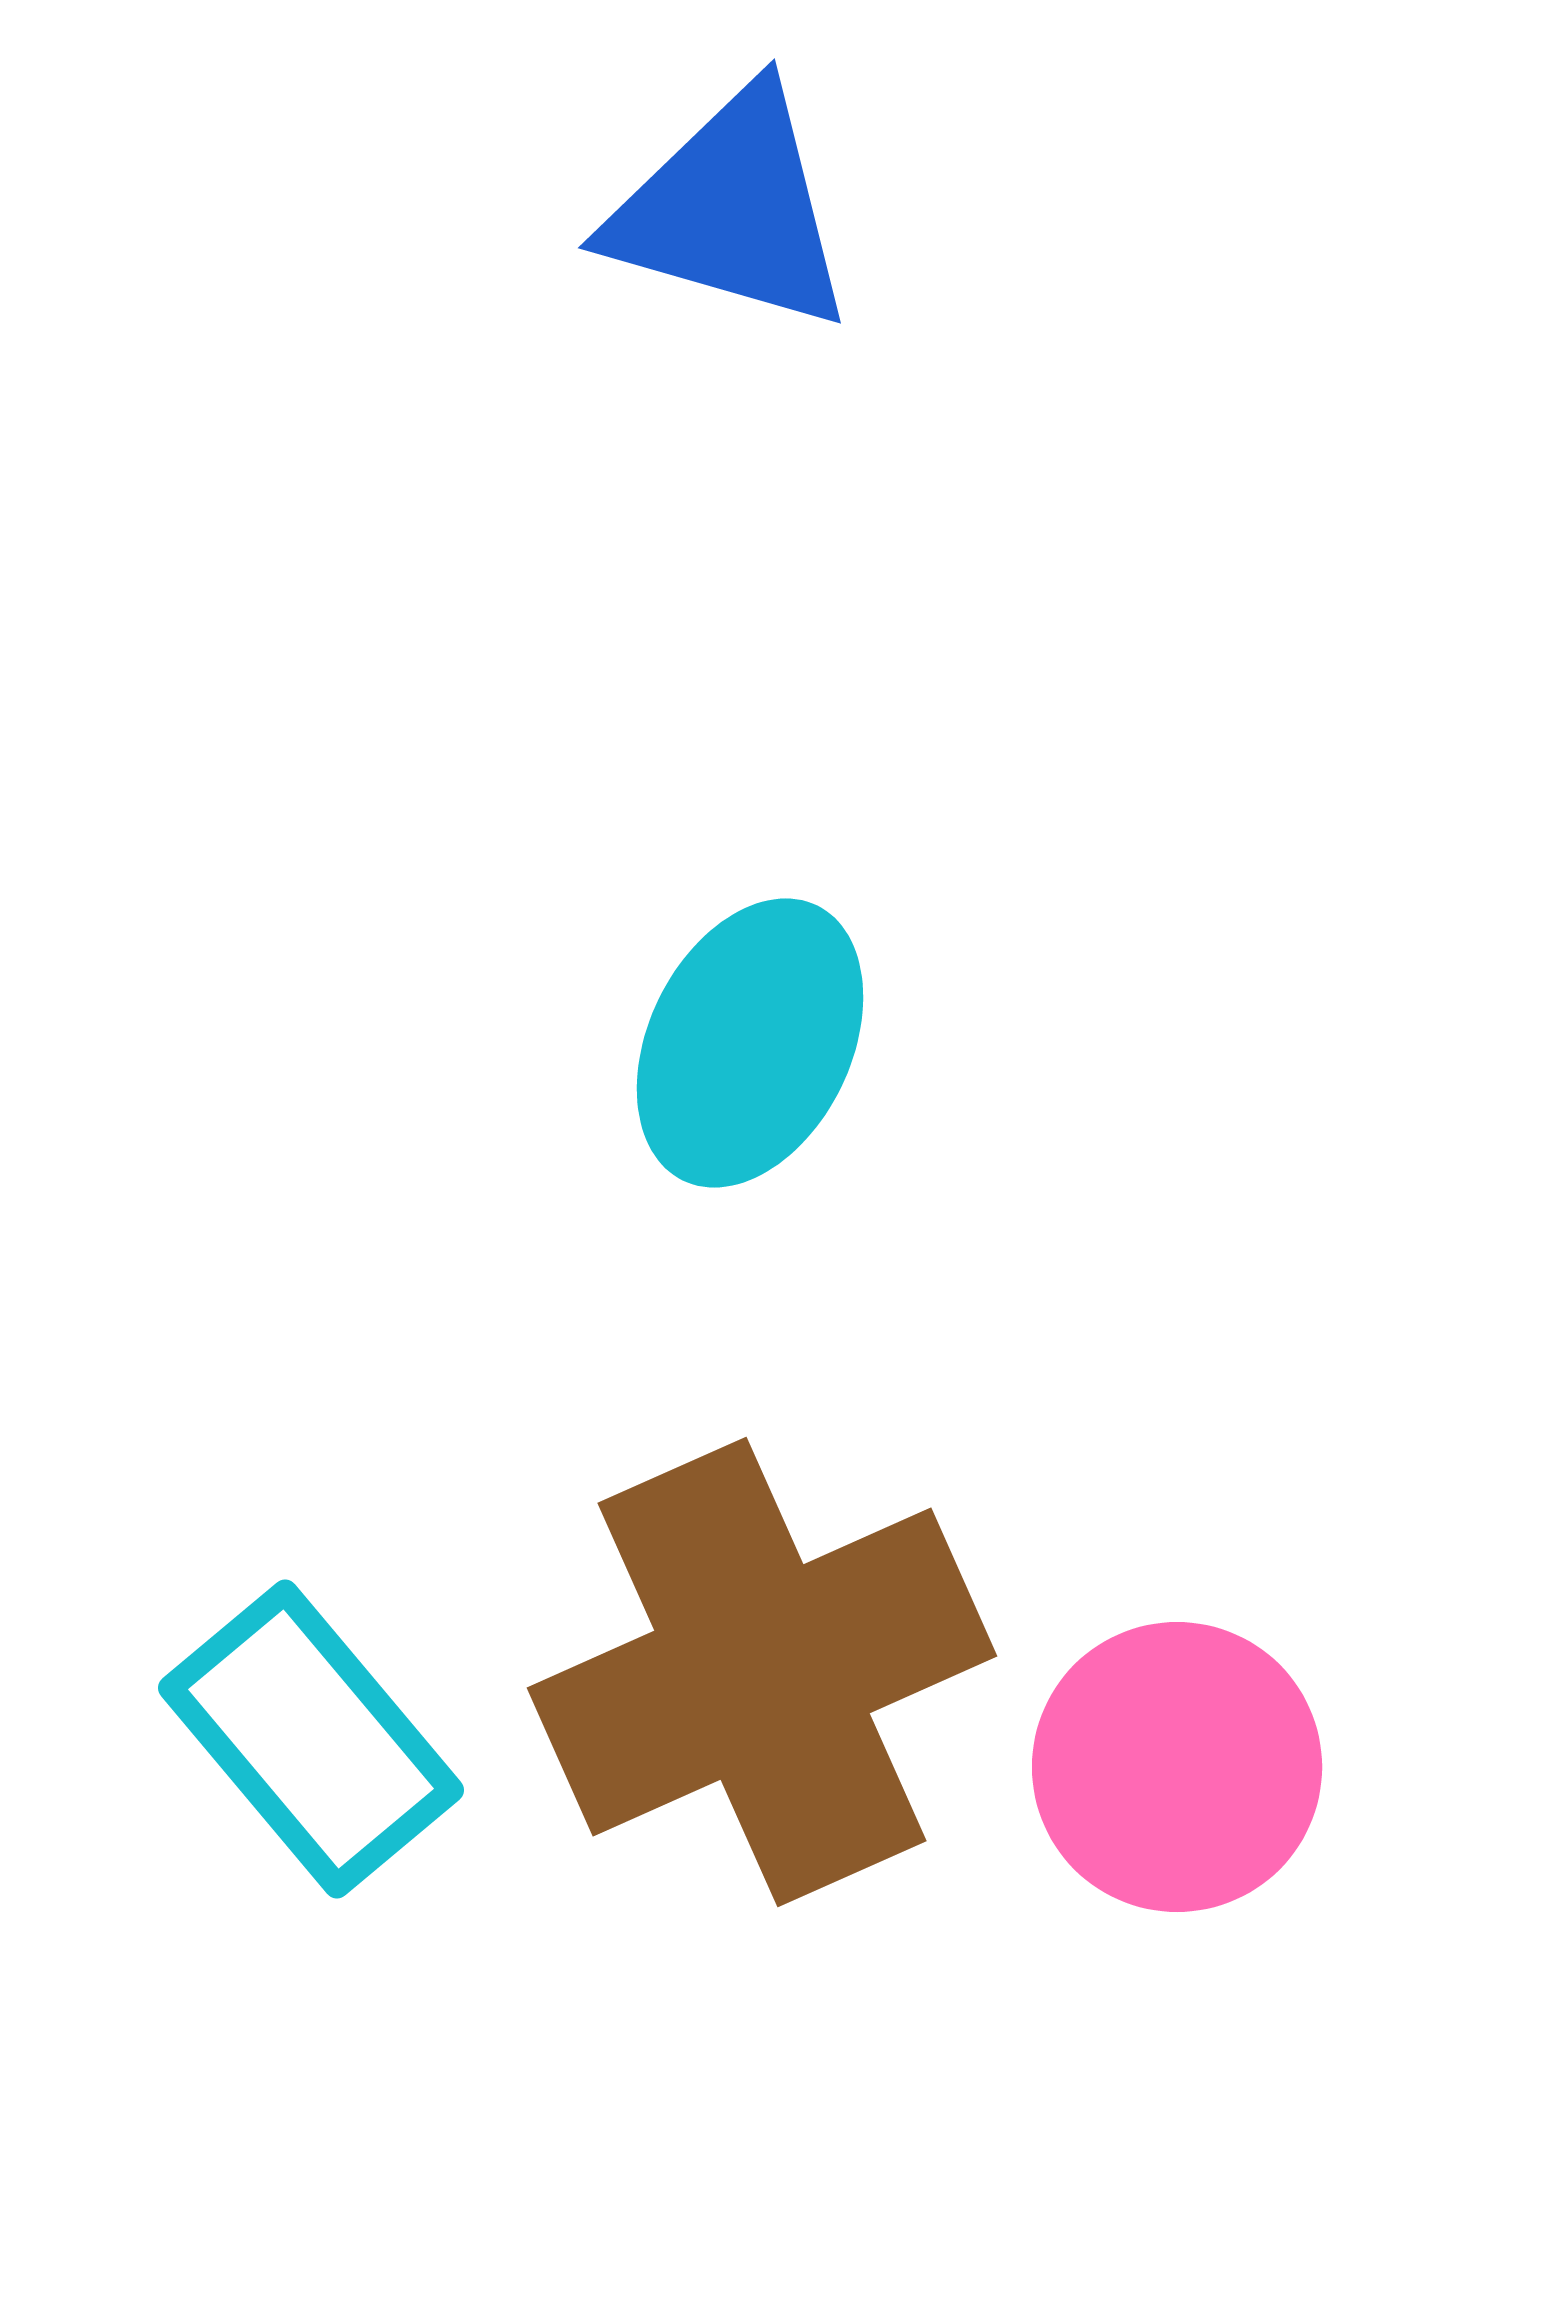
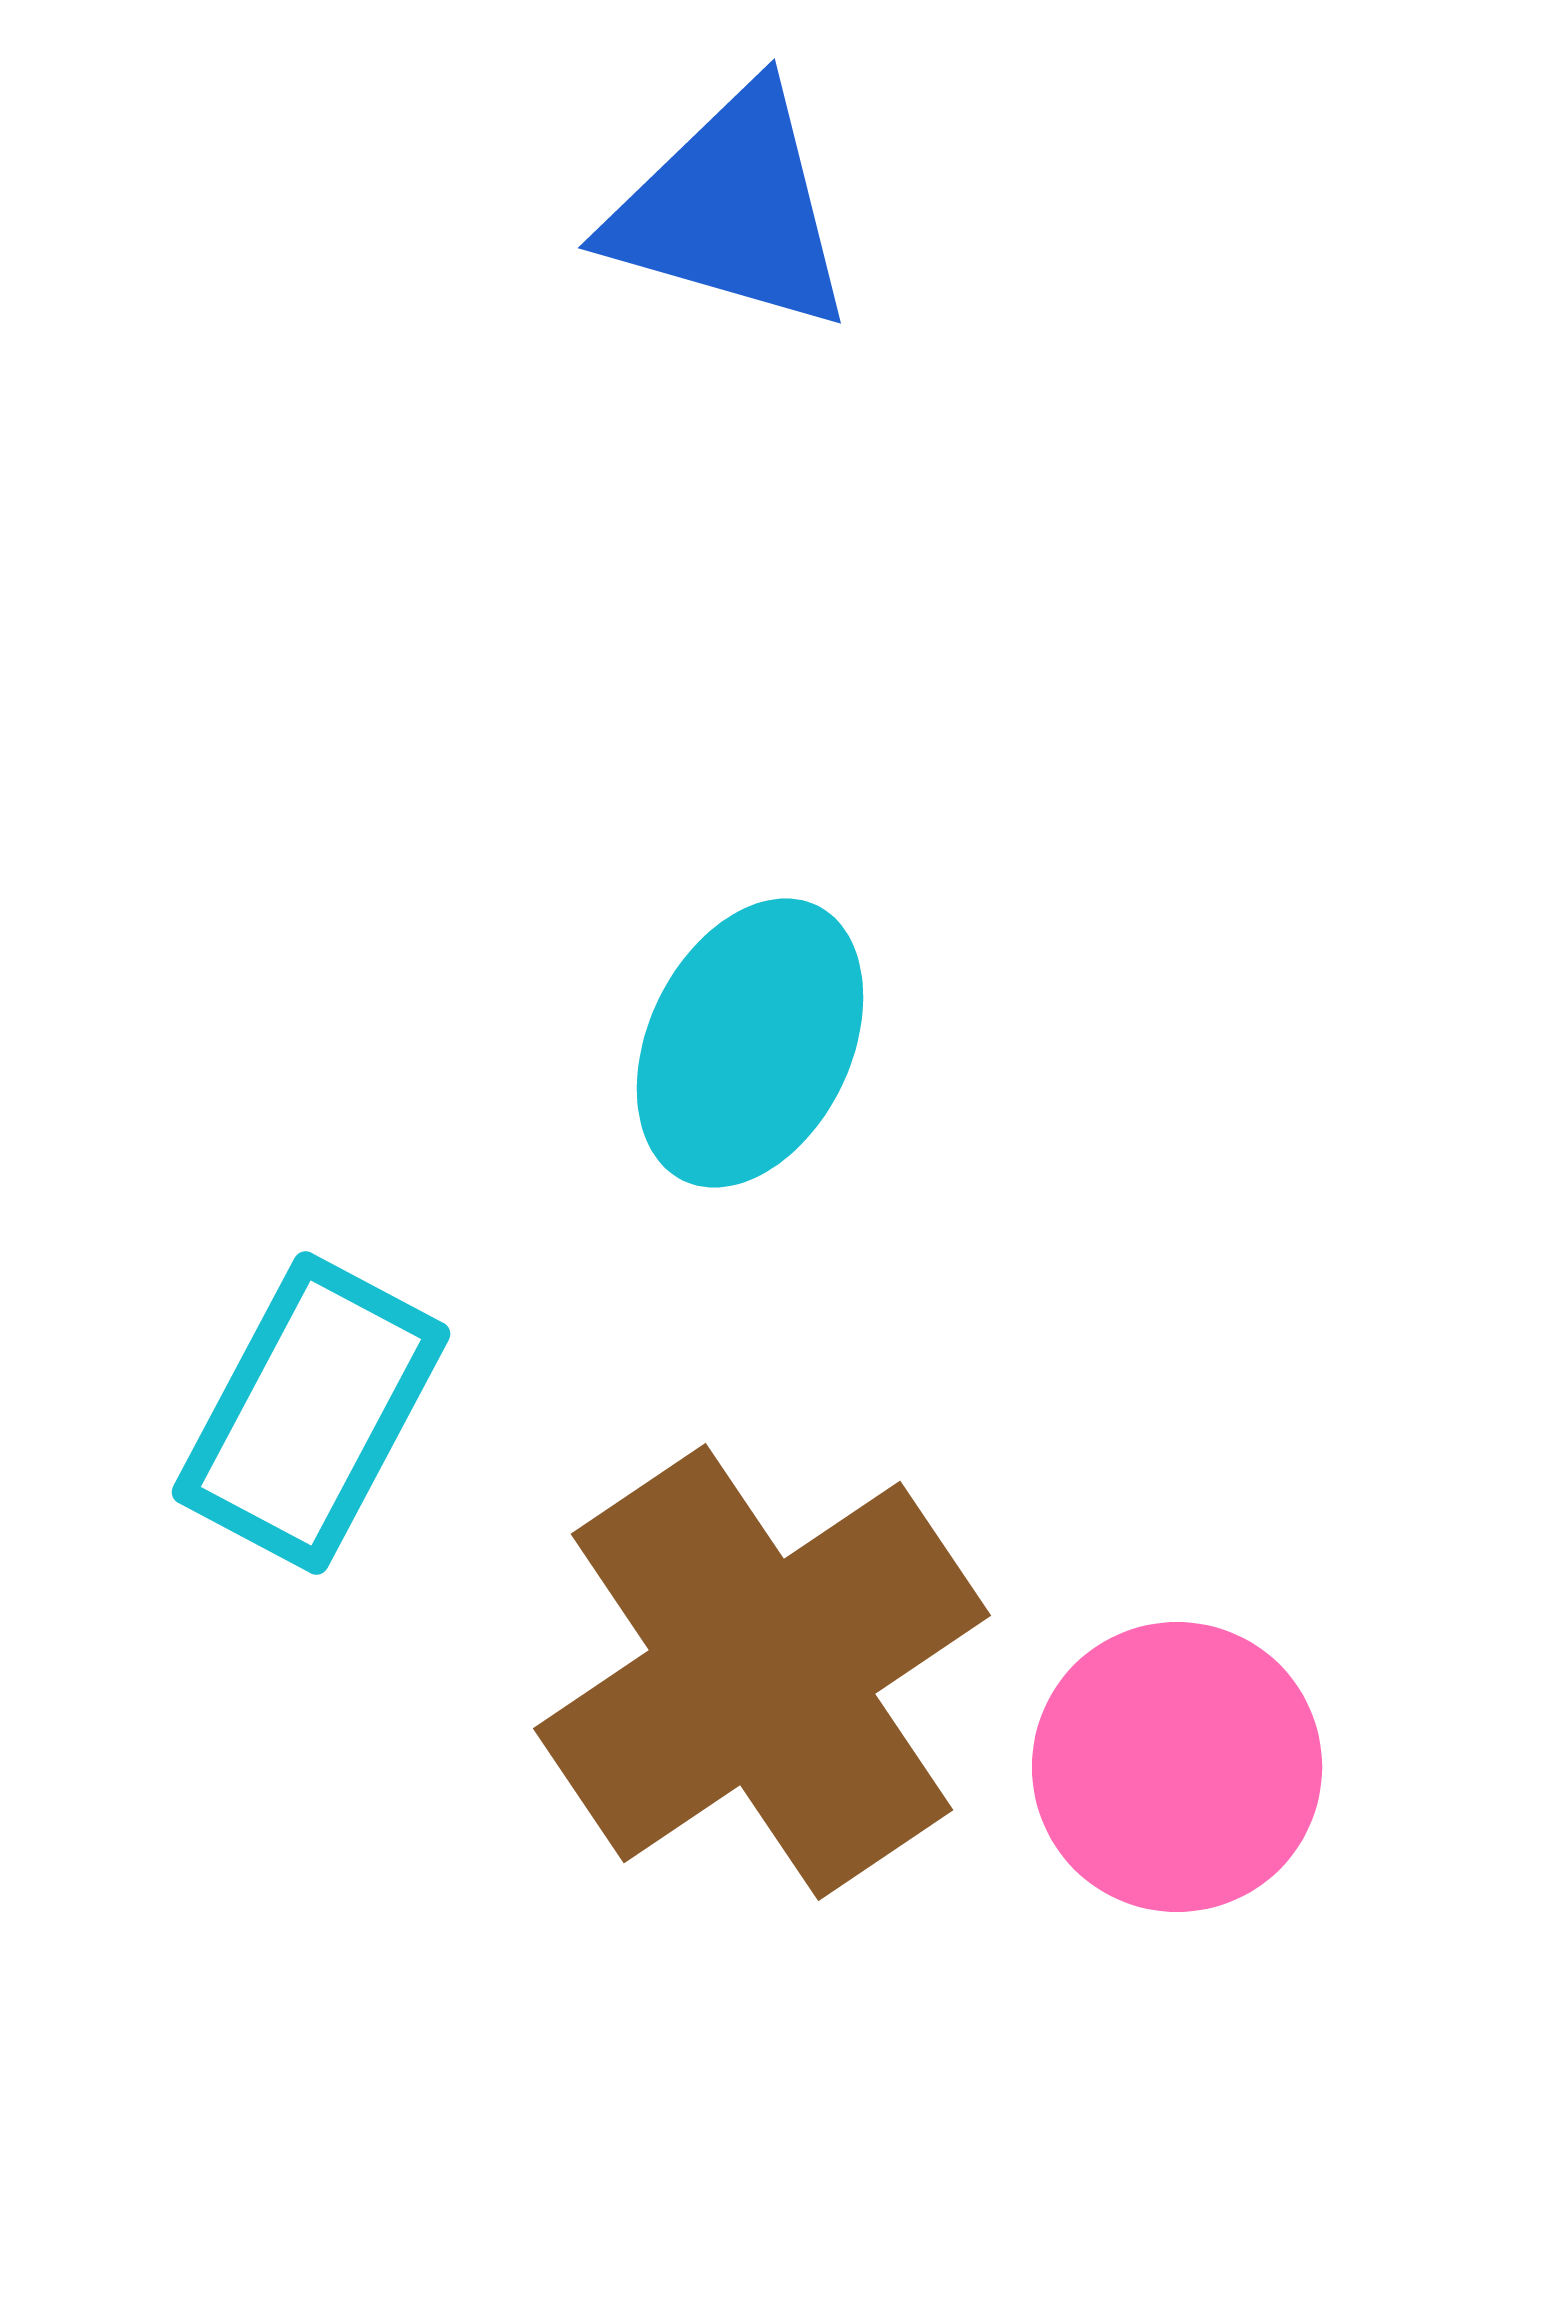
brown cross: rotated 10 degrees counterclockwise
cyan rectangle: moved 326 px up; rotated 68 degrees clockwise
